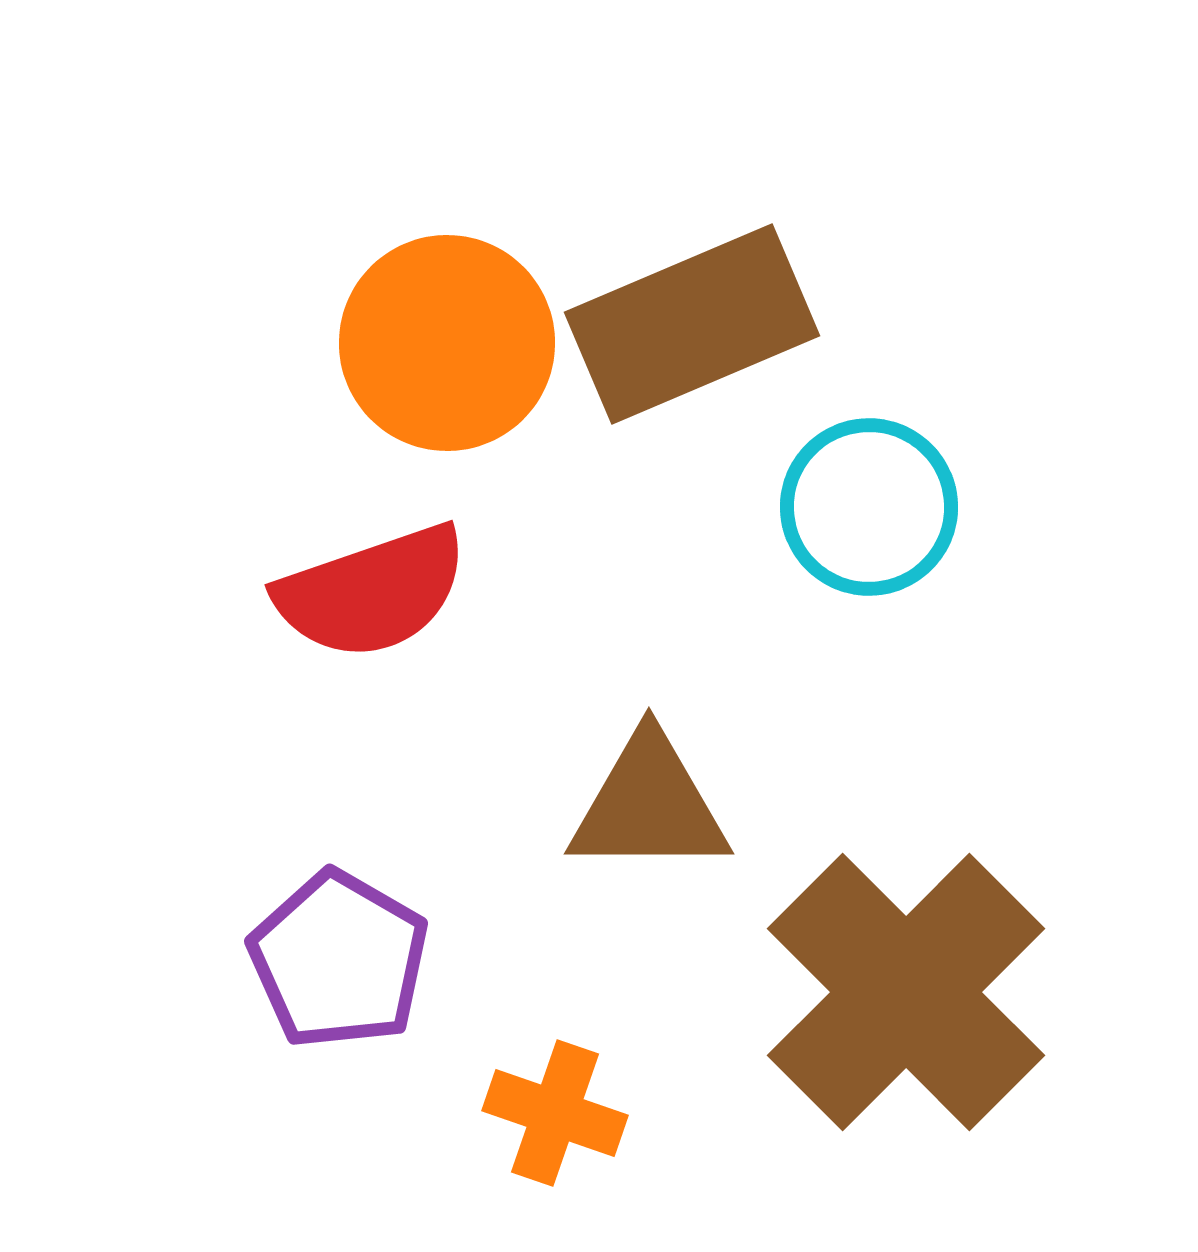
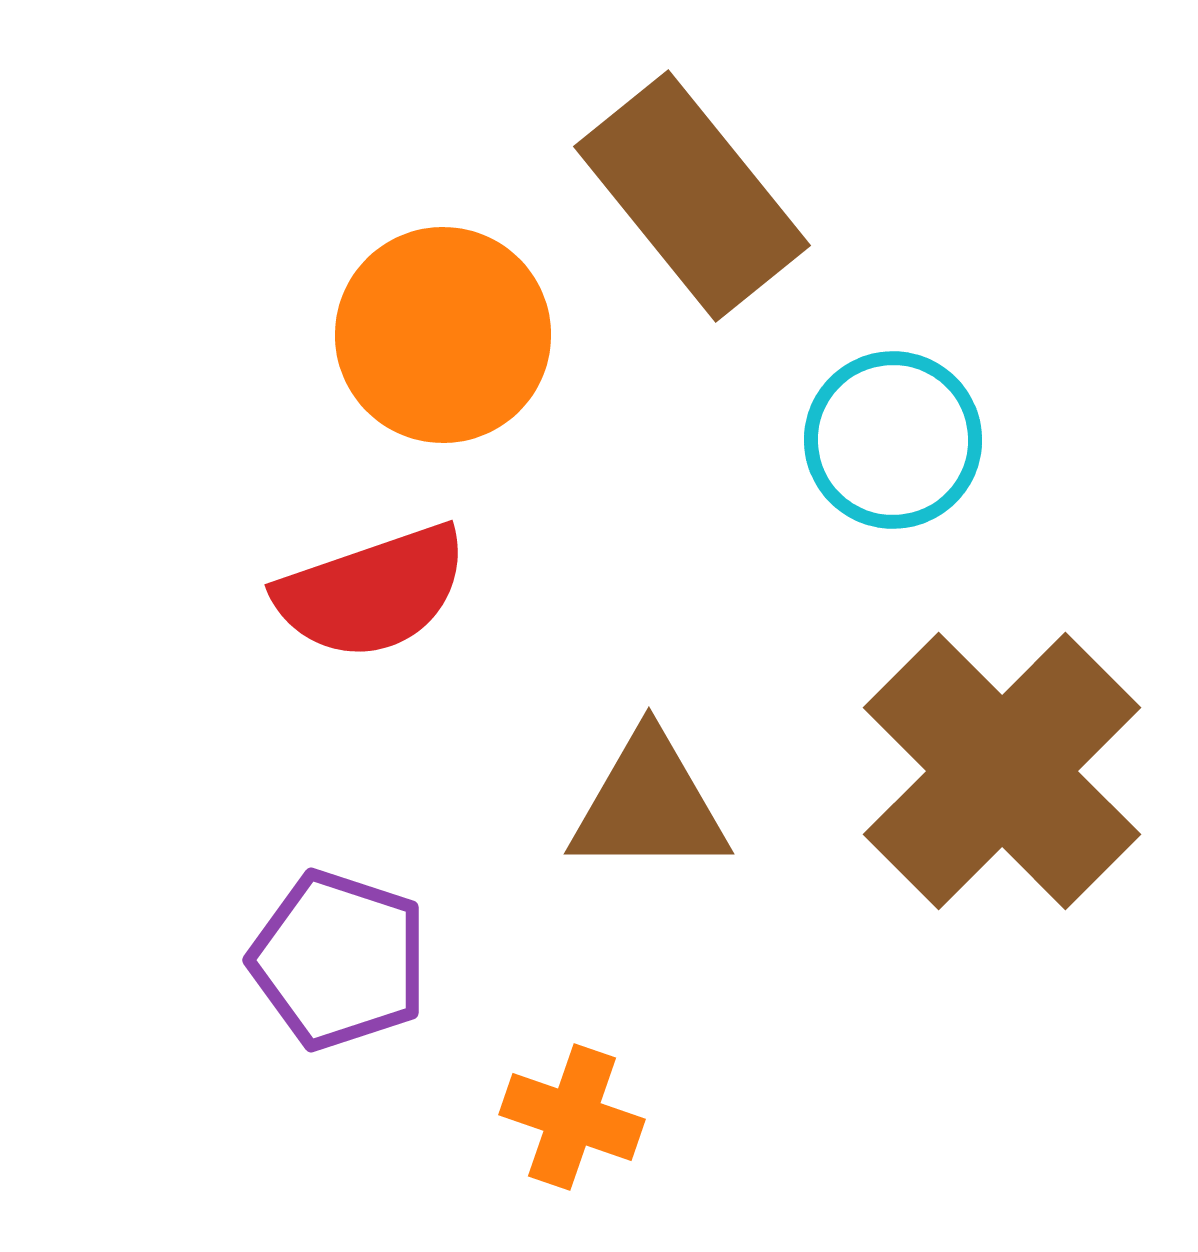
brown rectangle: moved 128 px up; rotated 74 degrees clockwise
orange circle: moved 4 px left, 8 px up
cyan circle: moved 24 px right, 67 px up
purple pentagon: rotated 12 degrees counterclockwise
brown cross: moved 96 px right, 221 px up
orange cross: moved 17 px right, 4 px down
